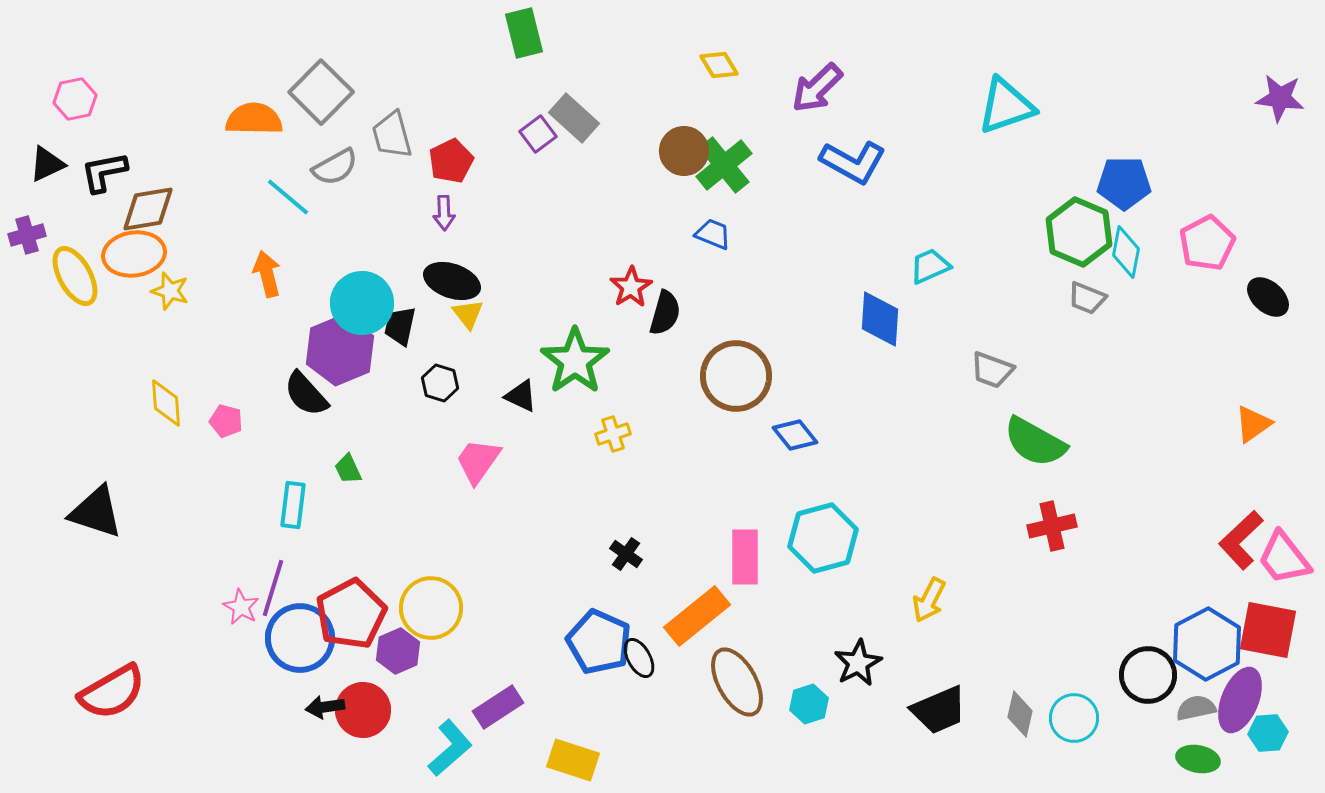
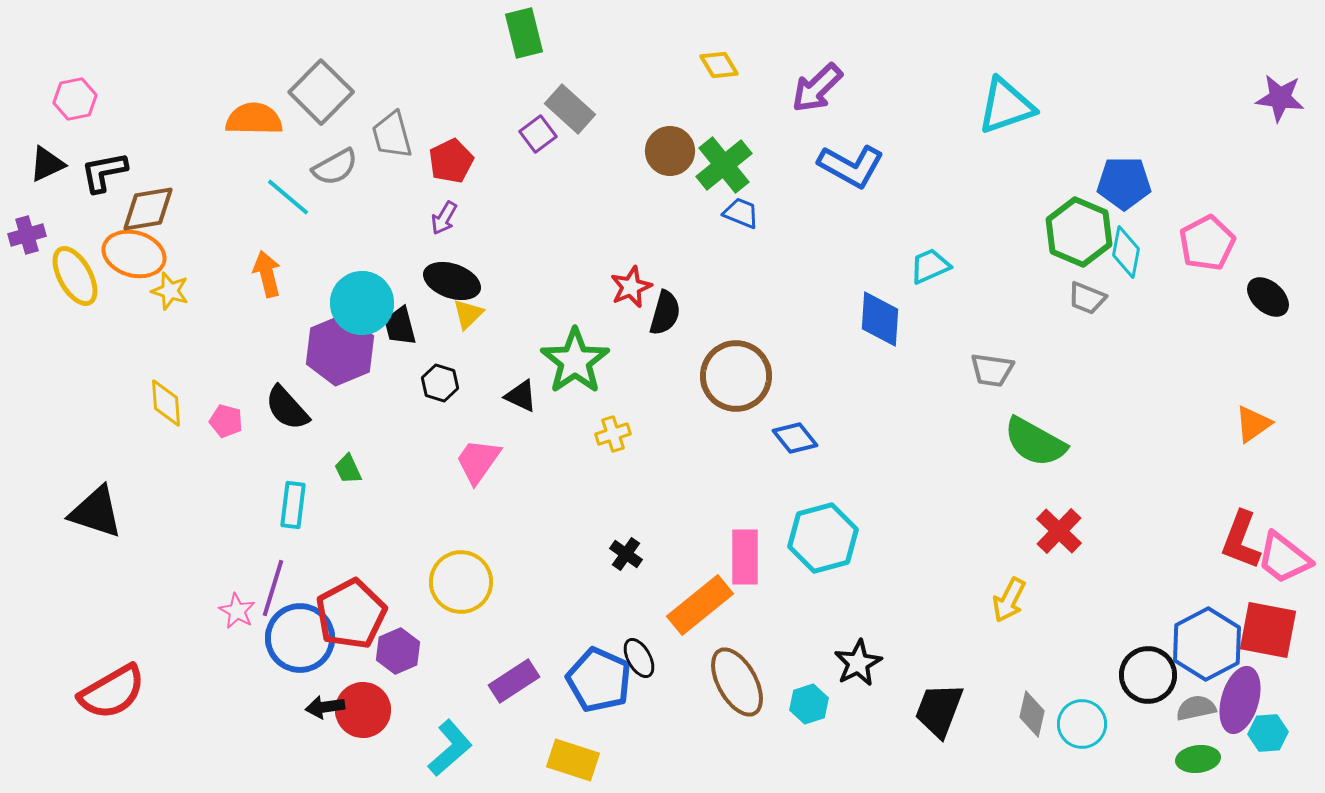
gray rectangle at (574, 118): moved 4 px left, 9 px up
brown circle at (684, 151): moved 14 px left
blue L-shape at (853, 162): moved 2 px left, 4 px down
purple arrow at (444, 213): moved 5 px down; rotated 32 degrees clockwise
blue trapezoid at (713, 234): moved 28 px right, 21 px up
orange ellipse at (134, 254): rotated 24 degrees clockwise
red star at (631, 287): rotated 9 degrees clockwise
yellow triangle at (468, 314): rotated 24 degrees clockwise
black trapezoid at (400, 326): rotated 27 degrees counterclockwise
gray trapezoid at (992, 370): rotated 12 degrees counterclockwise
black semicircle at (306, 394): moved 19 px left, 14 px down
blue diamond at (795, 435): moved 3 px down
red cross at (1052, 526): moved 7 px right, 5 px down; rotated 33 degrees counterclockwise
red L-shape at (1241, 540): rotated 26 degrees counterclockwise
pink trapezoid at (1284, 558): rotated 14 degrees counterclockwise
yellow arrow at (929, 600): moved 80 px right
pink star at (241, 607): moved 4 px left, 4 px down
yellow circle at (431, 608): moved 30 px right, 26 px up
orange rectangle at (697, 616): moved 3 px right, 11 px up
blue pentagon at (599, 642): moved 38 px down
purple ellipse at (1240, 700): rotated 6 degrees counterclockwise
purple rectangle at (498, 707): moved 16 px right, 26 px up
black trapezoid at (939, 710): rotated 134 degrees clockwise
gray diamond at (1020, 714): moved 12 px right
cyan circle at (1074, 718): moved 8 px right, 6 px down
green ellipse at (1198, 759): rotated 18 degrees counterclockwise
